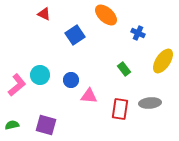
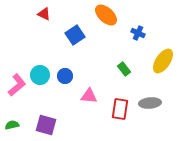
blue circle: moved 6 px left, 4 px up
